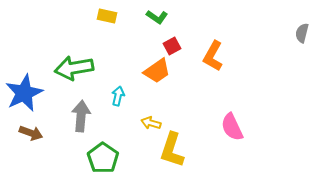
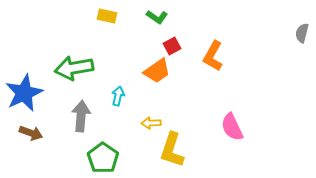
yellow arrow: rotated 18 degrees counterclockwise
